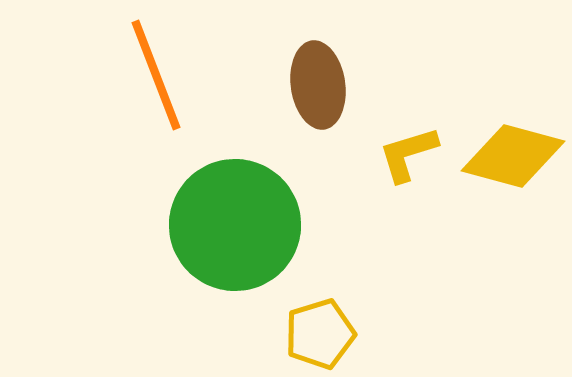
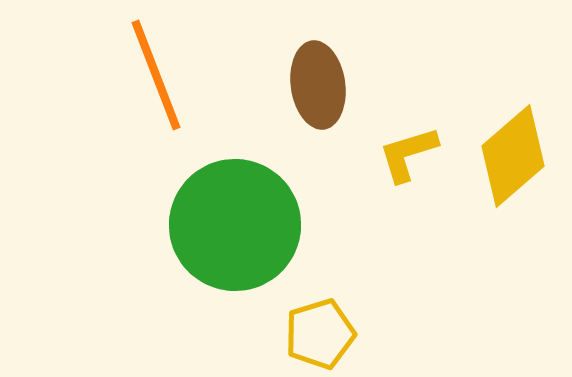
yellow diamond: rotated 56 degrees counterclockwise
